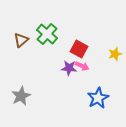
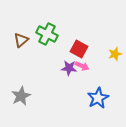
green cross: rotated 15 degrees counterclockwise
